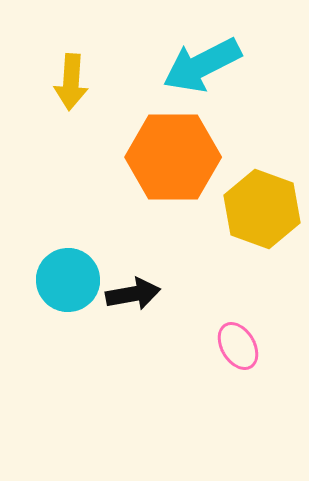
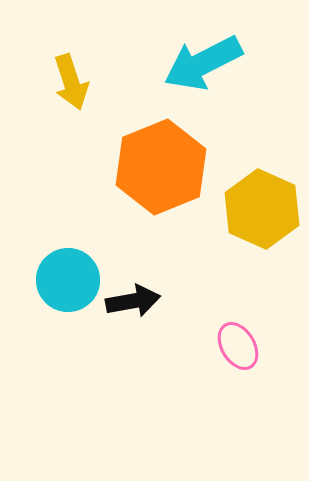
cyan arrow: moved 1 px right, 2 px up
yellow arrow: rotated 22 degrees counterclockwise
orange hexagon: moved 12 px left, 10 px down; rotated 22 degrees counterclockwise
yellow hexagon: rotated 4 degrees clockwise
black arrow: moved 7 px down
